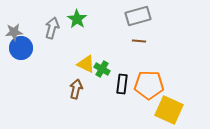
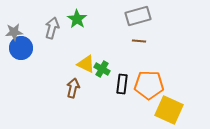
brown arrow: moved 3 px left, 1 px up
